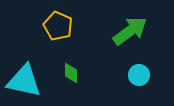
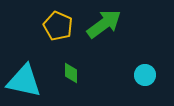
green arrow: moved 26 px left, 7 px up
cyan circle: moved 6 px right
